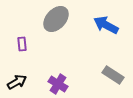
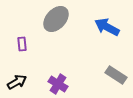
blue arrow: moved 1 px right, 2 px down
gray rectangle: moved 3 px right
